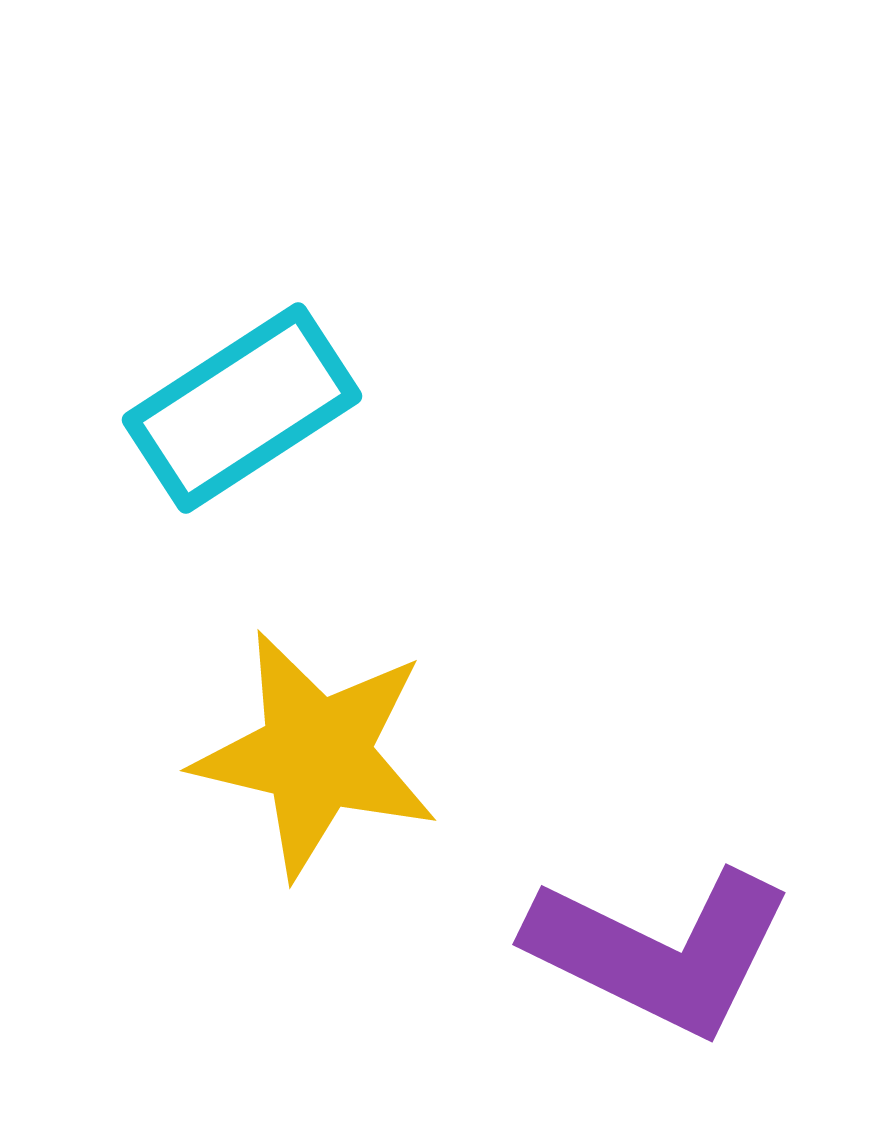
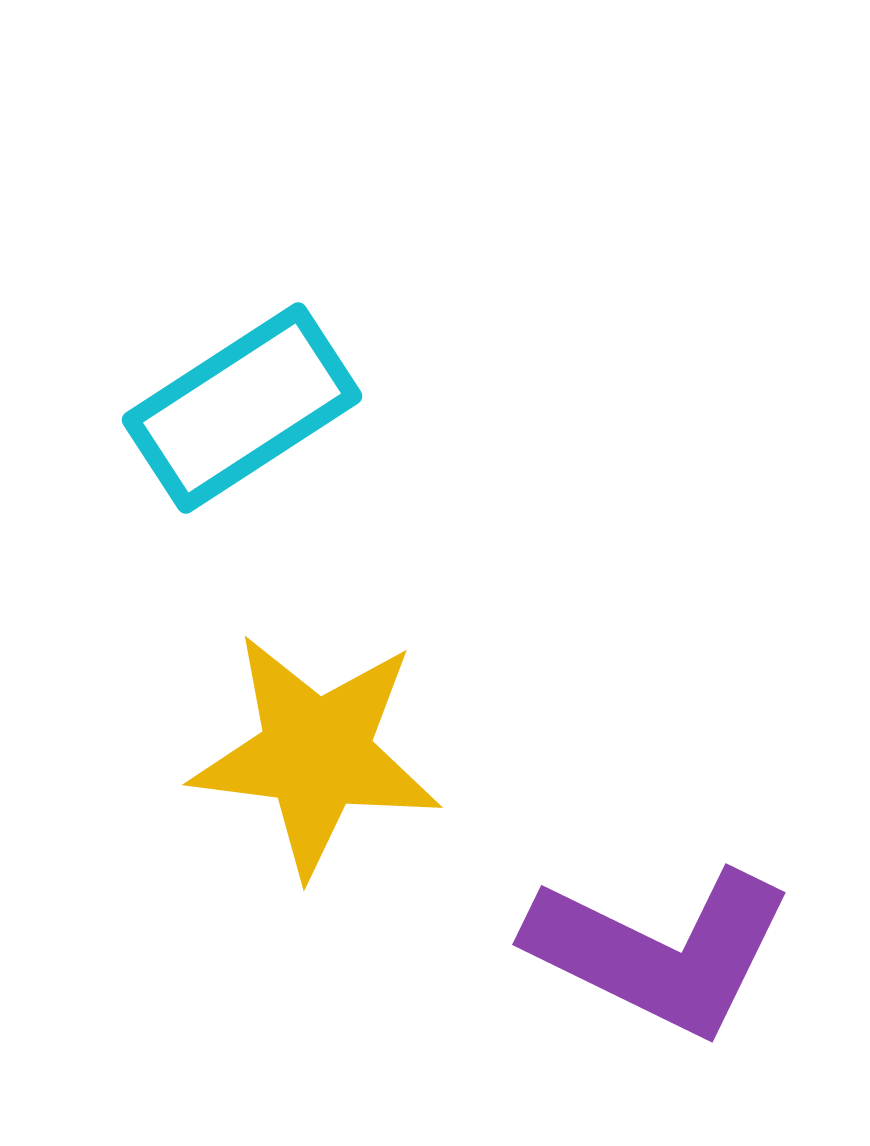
yellow star: rotated 6 degrees counterclockwise
